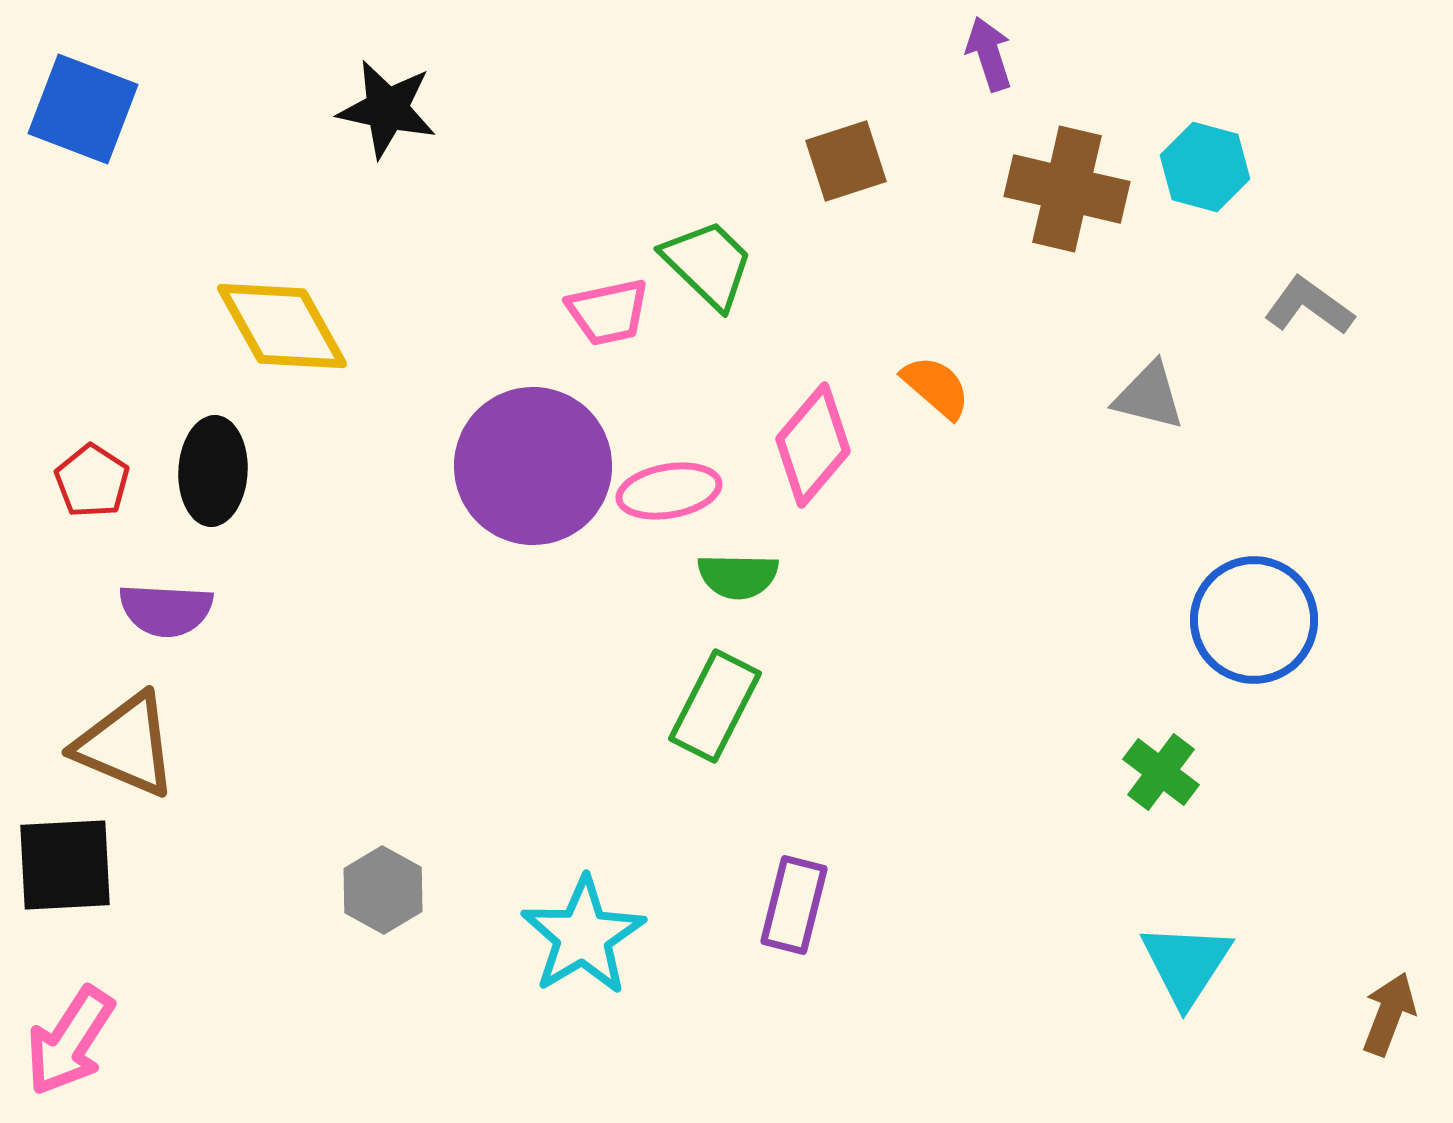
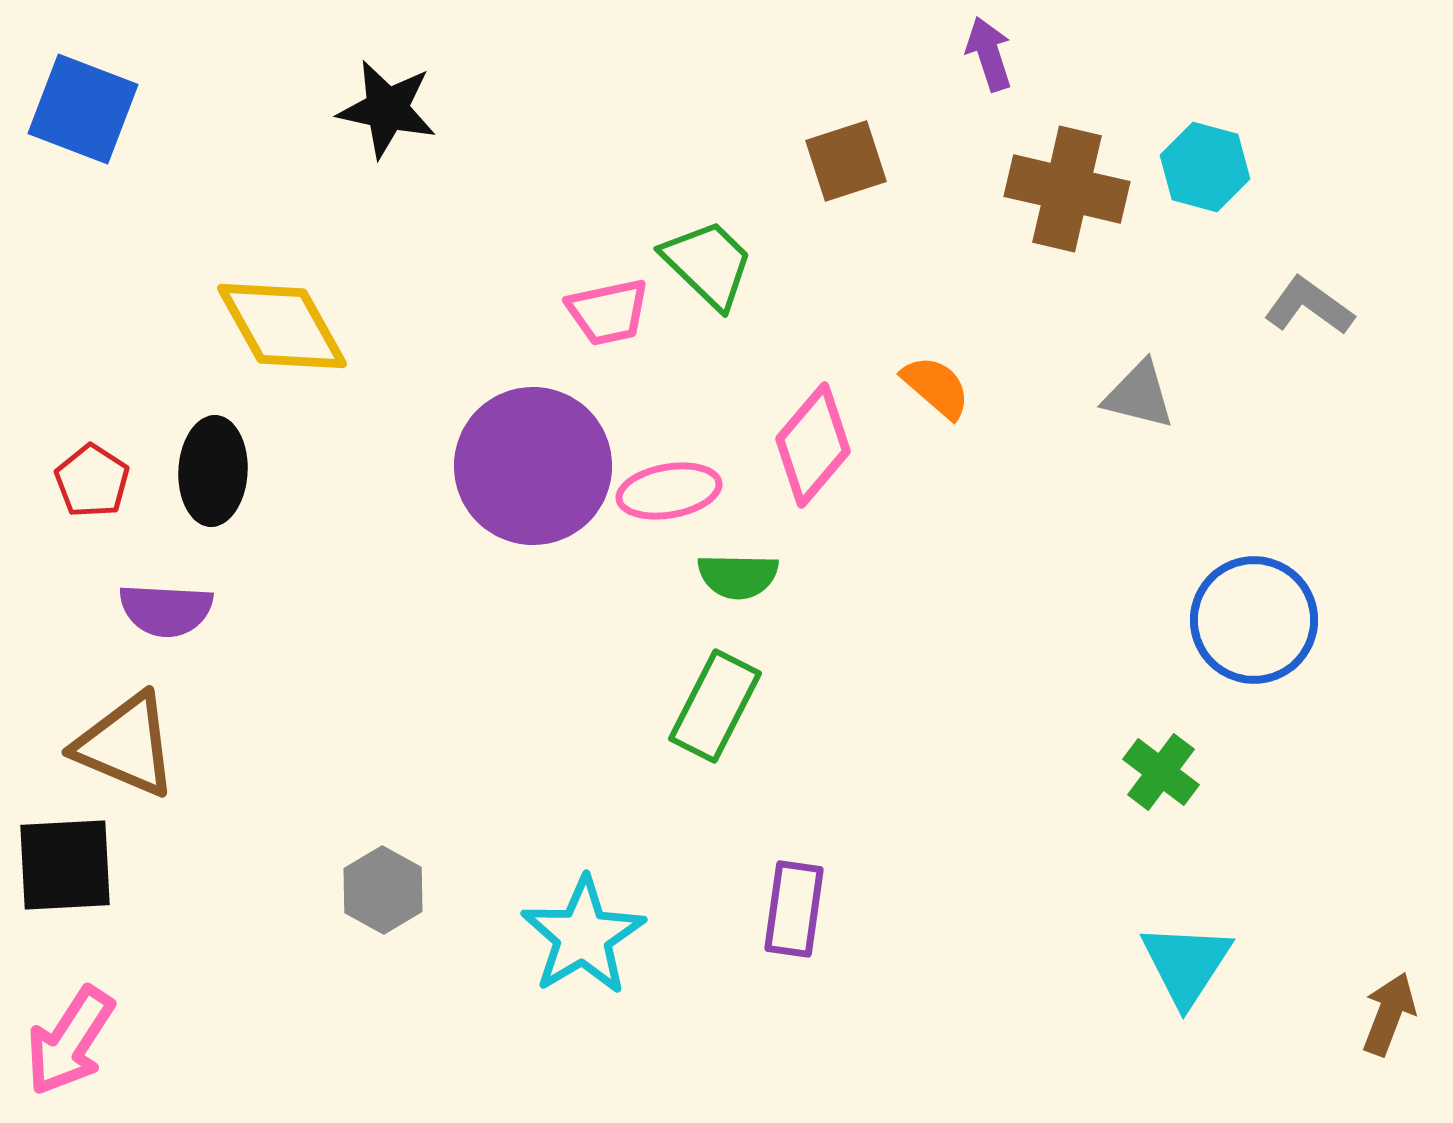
gray triangle: moved 10 px left, 1 px up
purple rectangle: moved 4 px down; rotated 6 degrees counterclockwise
